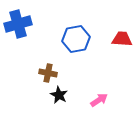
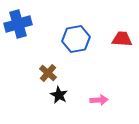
brown cross: rotated 30 degrees clockwise
pink arrow: rotated 30 degrees clockwise
